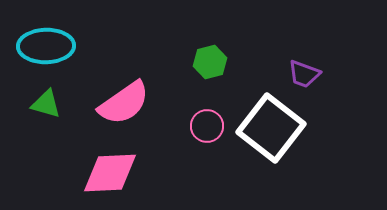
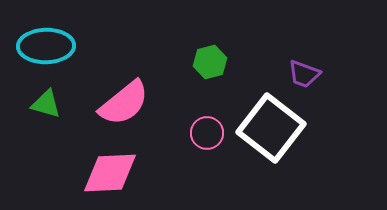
pink semicircle: rotated 4 degrees counterclockwise
pink circle: moved 7 px down
